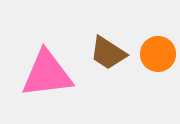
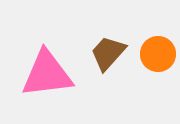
brown trapezoid: rotated 99 degrees clockwise
